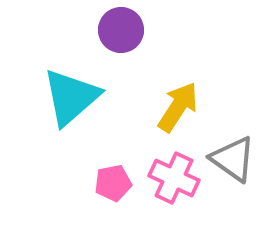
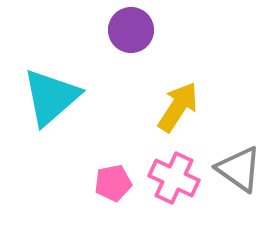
purple circle: moved 10 px right
cyan triangle: moved 20 px left
gray triangle: moved 6 px right, 10 px down
